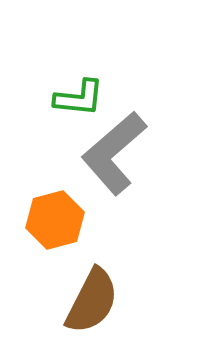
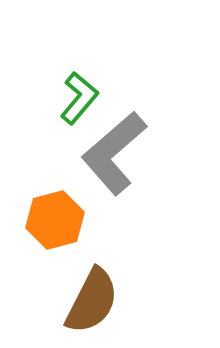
green L-shape: rotated 56 degrees counterclockwise
